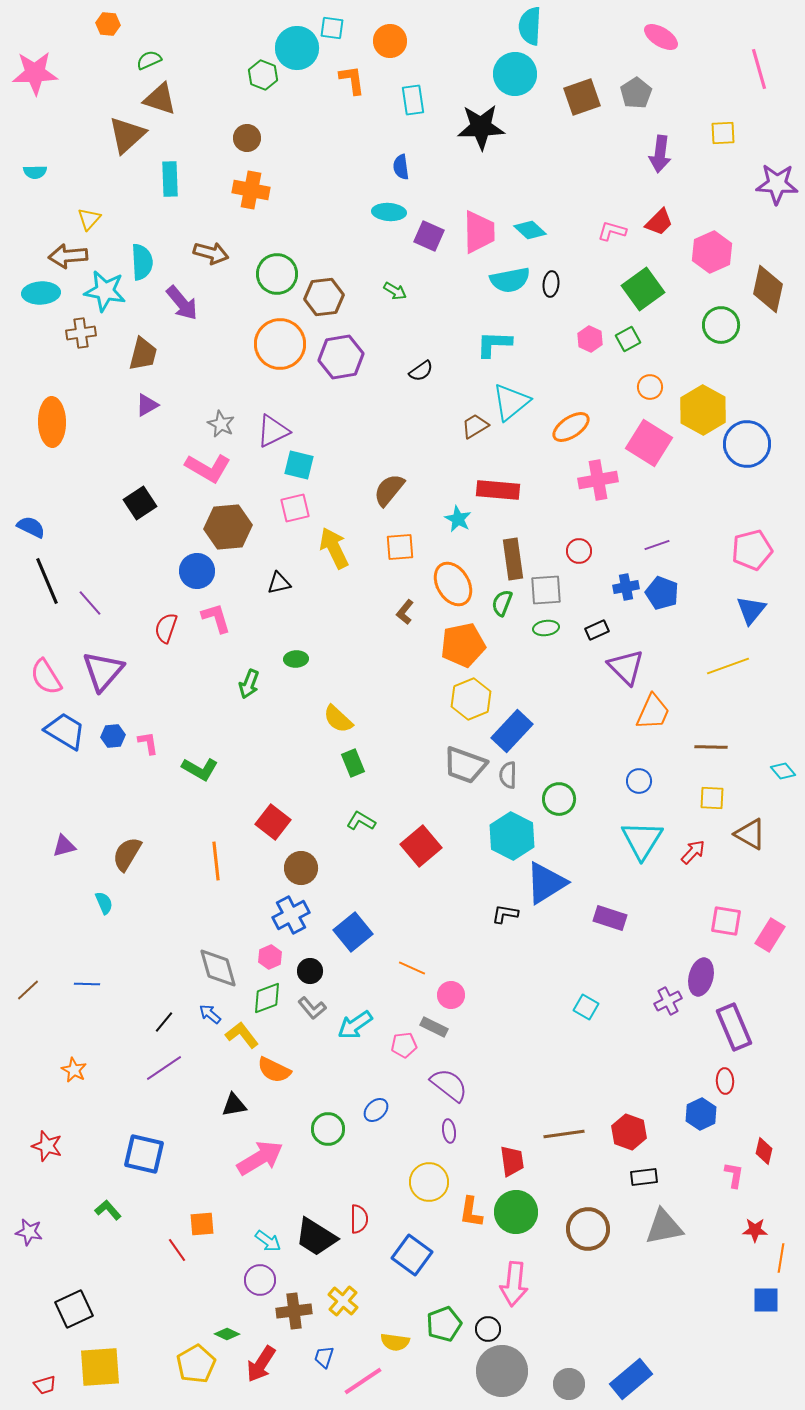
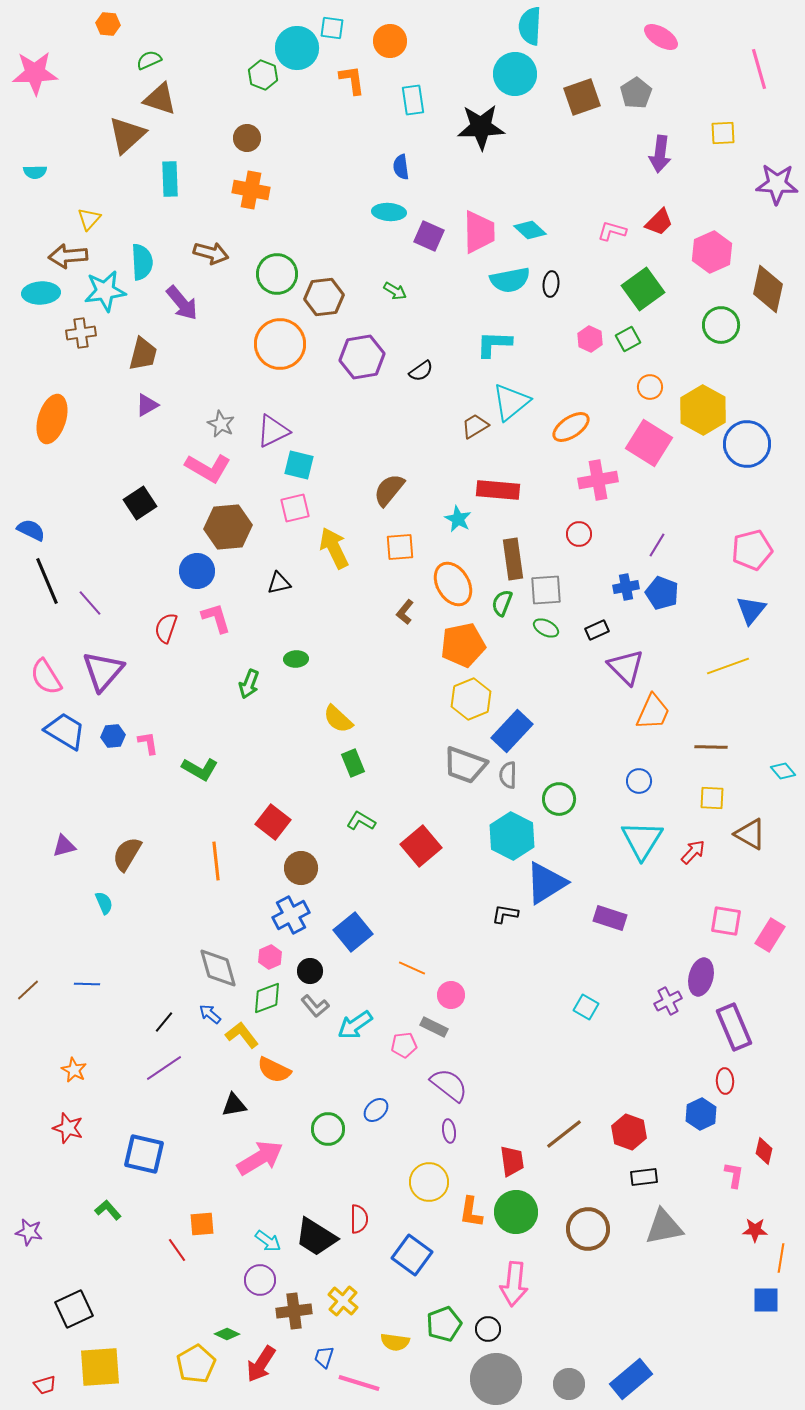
cyan star at (105, 291): rotated 18 degrees counterclockwise
purple hexagon at (341, 357): moved 21 px right
orange ellipse at (52, 422): moved 3 px up; rotated 18 degrees clockwise
blue semicircle at (31, 527): moved 3 px down
purple line at (657, 545): rotated 40 degrees counterclockwise
red circle at (579, 551): moved 17 px up
green ellipse at (546, 628): rotated 35 degrees clockwise
gray L-shape at (312, 1008): moved 3 px right, 2 px up
brown line at (564, 1134): rotated 30 degrees counterclockwise
red star at (47, 1146): moved 21 px right, 18 px up
gray circle at (502, 1371): moved 6 px left, 8 px down
pink line at (363, 1381): moved 4 px left, 2 px down; rotated 51 degrees clockwise
